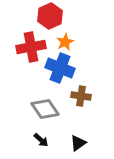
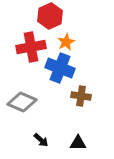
orange star: moved 1 px right
gray diamond: moved 23 px left, 7 px up; rotated 32 degrees counterclockwise
black triangle: rotated 36 degrees clockwise
